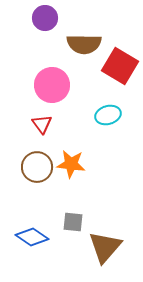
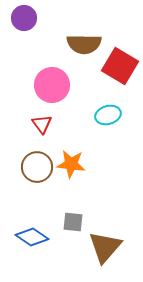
purple circle: moved 21 px left
